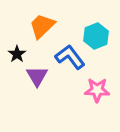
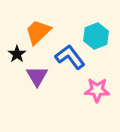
orange trapezoid: moved 4 px left, 6 px down
